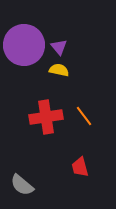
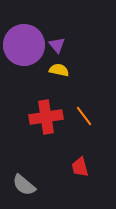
purple triangle: moved 2 px left, 2 px up
gray semicircle: moved 2 px right
